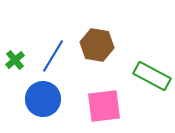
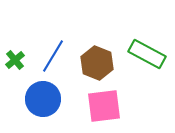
brown hexagon: moved 18 px down; rotated 12 degrees clockwise
green rectangle: moved 5 px left, 22 px up
